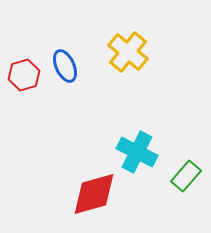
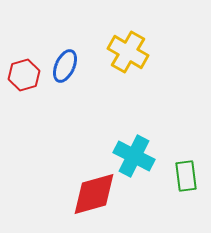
yellow cross: rotated 9 degrees counterclockwise
blue ellipse: rotated 48 degrees clockwise
cyan cross: moved 3 px left, 4 px down
green rectangle: rotated 48 degrees counterclockwise
